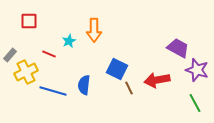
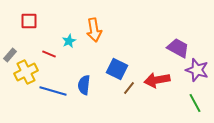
orange arrow: rotated 10 degrees counterclockwise
brown line: rotated 64 degrees clockwise
